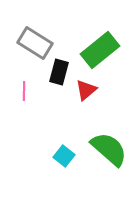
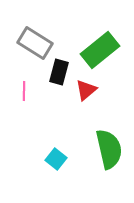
green semicircle: rotated 36 degrees clockwise
cyan square: moved 8 px left, 3 px down
